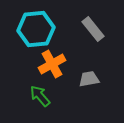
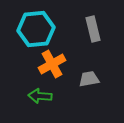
gray rectangle: rotated 25 degrees clockwise
green arrow: rotated 45 degrees counterclockwise
